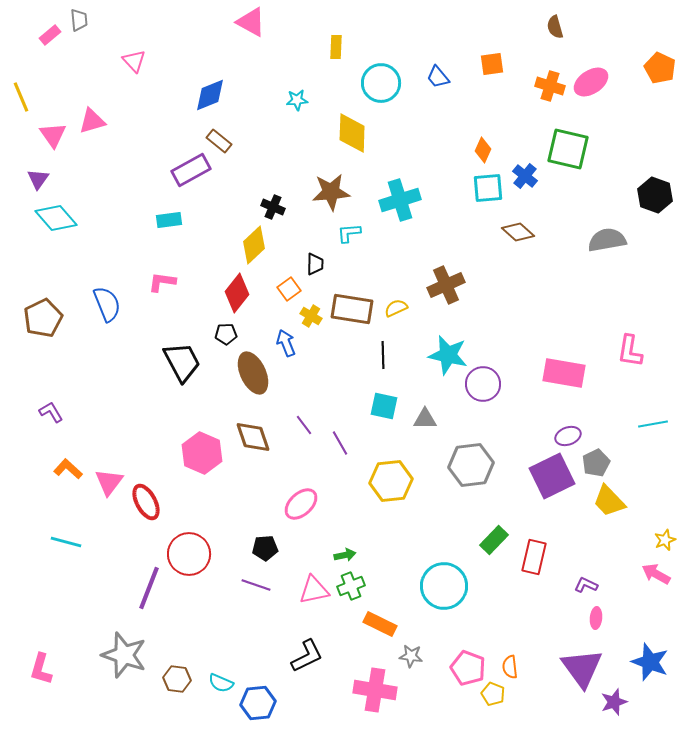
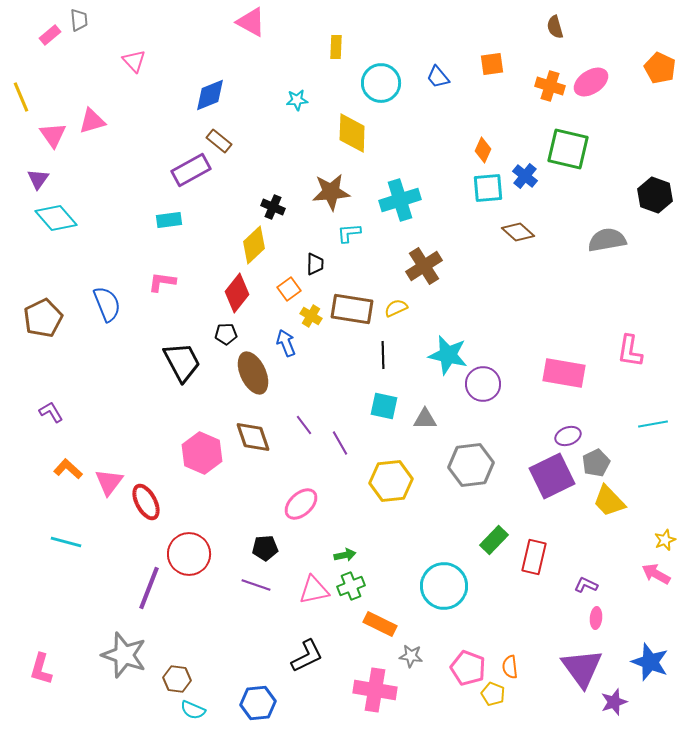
brown cross at (446, 285): moved 22 px left, 19 px up; rotated 9 degrees counterclockwise
cyan semicircle at (221, 683): moved 28 px left, 27 px down
